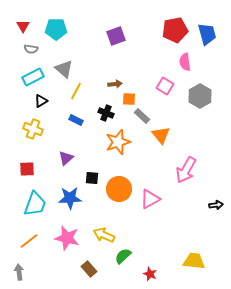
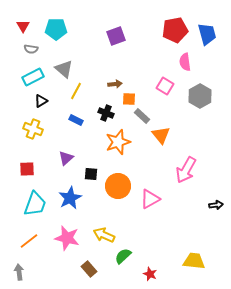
black square: moved 1 px left, 4 px up
orange circle: moved 1 px left, 3 px up
blue star: rotated 25 degrees counterclockwise
